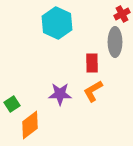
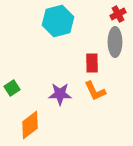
red cross: moved 4 px left
cyan hexagon: moved 1 px right, 2 px up; rotated 20 degrees clockwise
orange L-shape: moved 2 px right; rotated 85 degrees counterclockwise
green square: moved 16 px up
